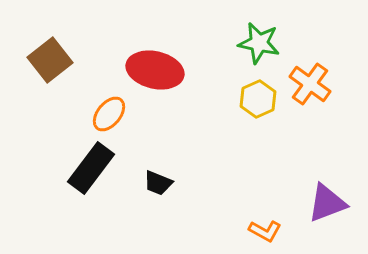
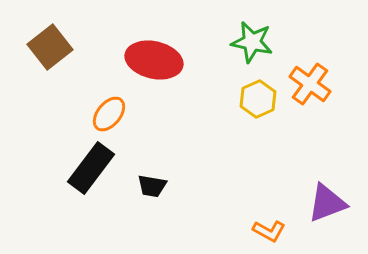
green star: moved 7 px left, 1 px up
brown square: moved 13 px up
red ellipse: moved 1 px left, 10 px up
black trapezoid: moved 6 px left, 3 px down; rotated 12 degrees counterclockwise
orange L-shape: moved 4 px right
